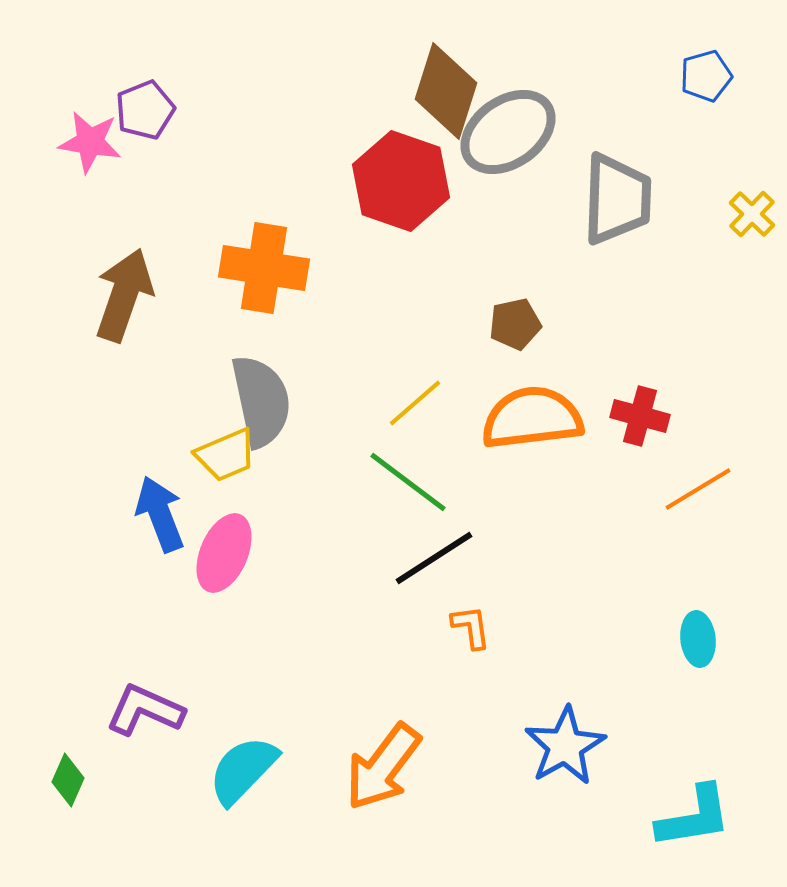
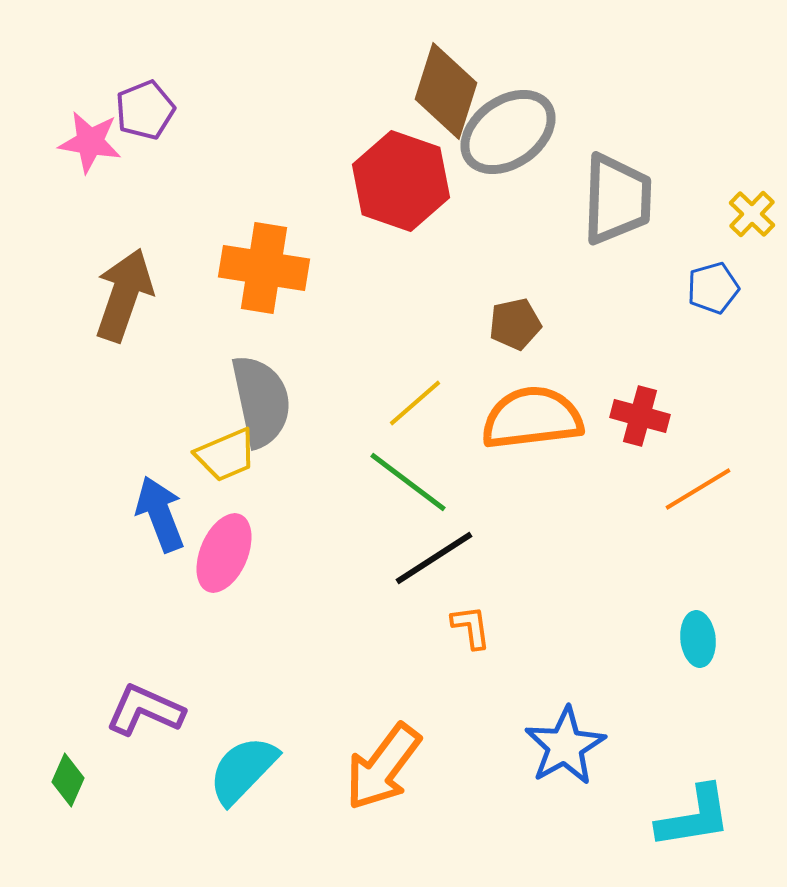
blue pentagon: moved 7 px right, 212 px down
